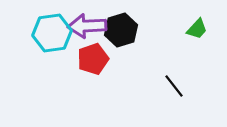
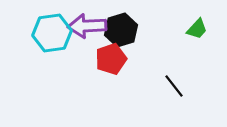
red pentagon: moved 18 px right
